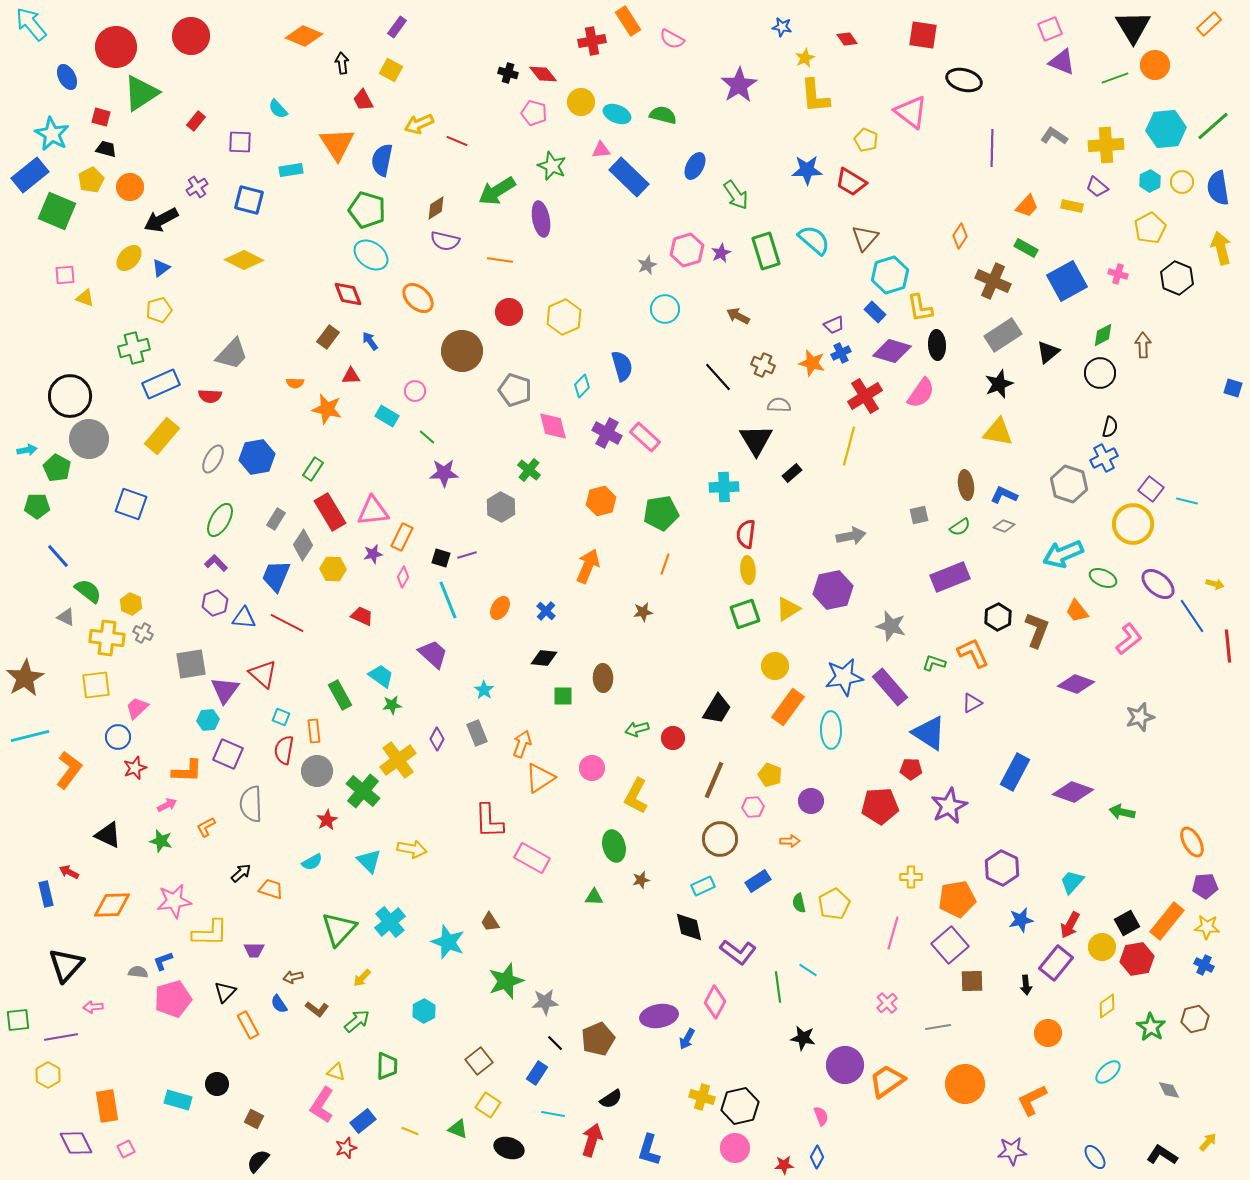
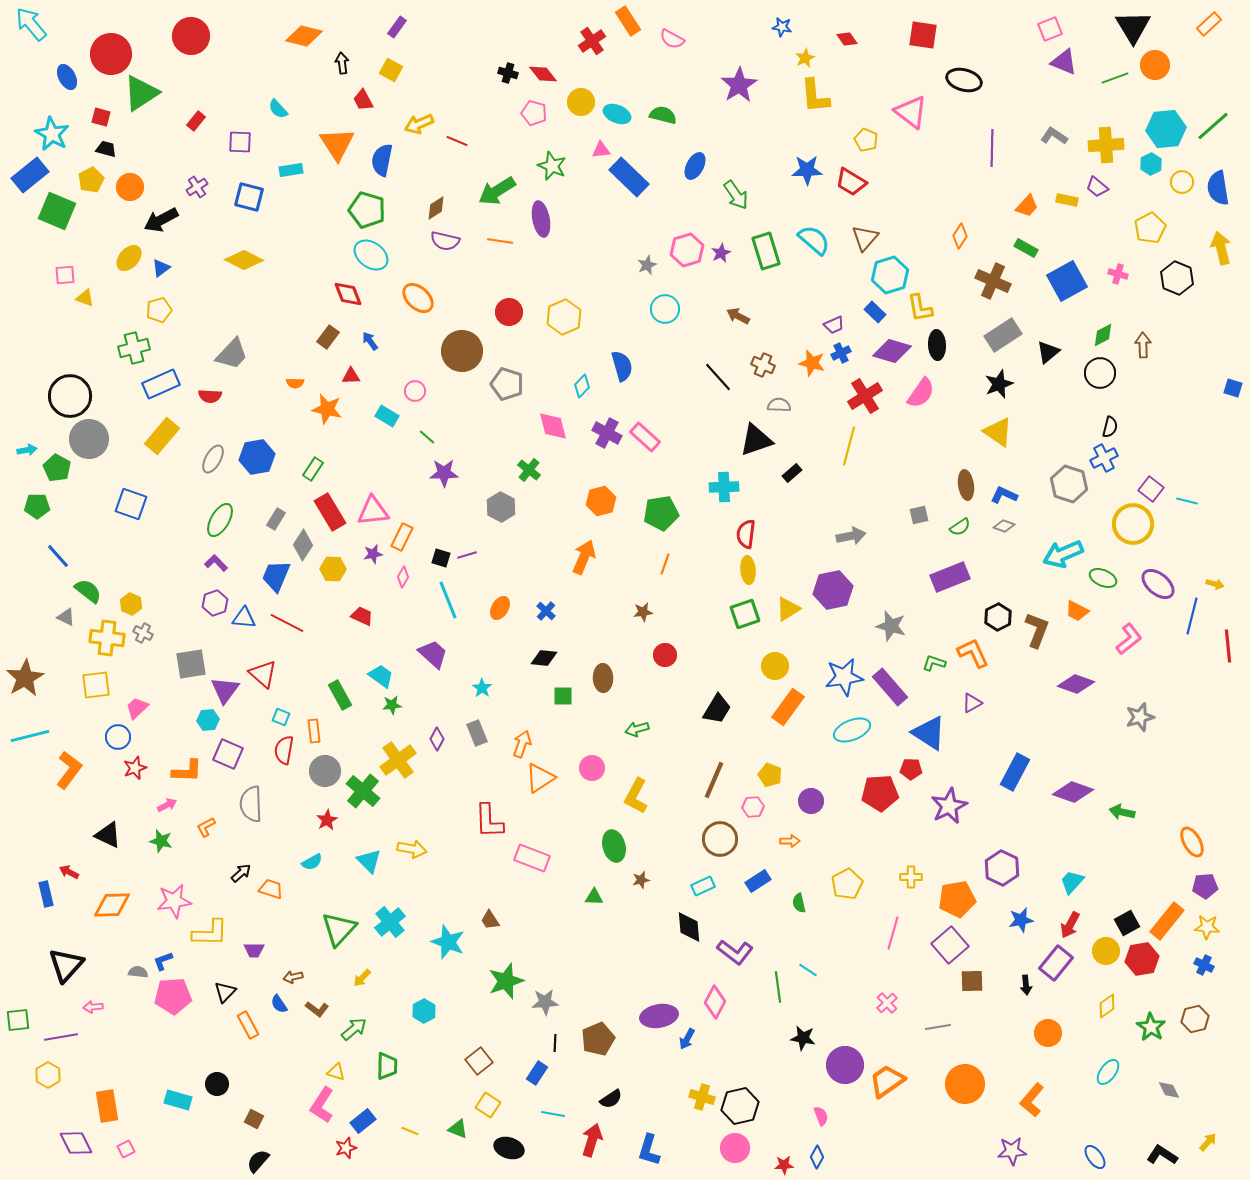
orange diamond at (304, 36): rotated 9 degrees counterclockwise
red cross at (592, 41): rotated 24 degrees counterclockwise
red circle at (116, 47): moved 5 px left, 7 px down
purple triangle at (1062, 62): moved 2 px right
cyan hexagon at (1150, 181): moved 1 px right, 17 px up
blue square at (249, 200): moved 3 px up
yellow rectangle at (1072, 206): moved 5 px left, 6 px up
orange line at (500, 260): moved 19 px up
gray pentagon at (515, 390): moved 8 px left, 6 px up
yellow triangle at (998, 432): rotated 24 degrees clockwise
black triangle at (756, 440): rotated 42 degrees clockwise
orange arrow at (588, 566): moved 4 px left, 9 px up
orange trapezoid at (1077, 611): rotated 25 degrees counterclockwise
blue line at (1192, 616): rotated 48 degrees clockwise
cyan star at (484, 690): moved 2 px left, 2 px up
cyan ellipse at (831, 730): moved 21 px right; rotated 69 degrees clockwise
red circle at (673, 738): moved 8 px left, 83 px up
gray circle at (317, 771): moved 8 px right
red pentagon at (880, 806): moved 13 px up
pink rectangle at (532, 858): rotated 8 degrees counterclockwise
yellow pentagon at (834, 904): moved 13 px right, 20 px up
brown trapezoid at (490, 922): moved 2 px up
black diamond at (689, 927): rotated 8 degrees clockwise
yellow circle at (1102, 947): moved 4 px right, 4 px down
purple L-shape at (738, 952): moved 3 px left
red hexagon at (1137, 959): moved 5 px right
pink pentagon at (173, 999): moved 3 px up; rotated 12 degrees clockwise
green arrow at (357, 1021): moved 3 px left, 8 px down
black line at (555, 1043): rotated 48 degrees clockwise
cyan ellipse at (1108, 1072): rotated 12 degrees counterclockwise
orange L-shape at (1032, 1100): rotated 24 degrees counterclockwise
